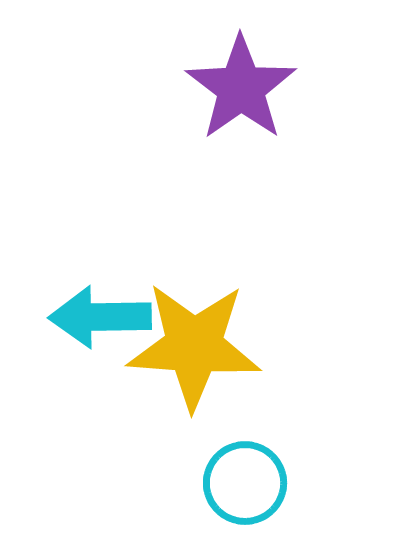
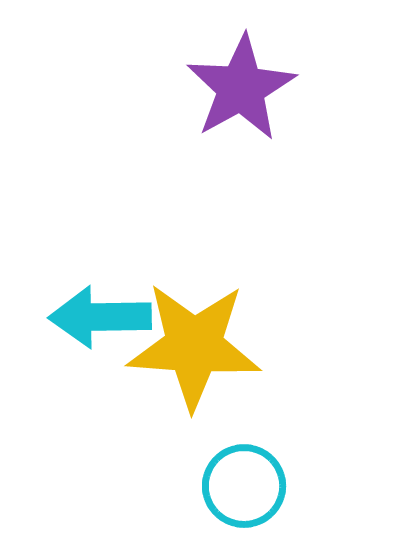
purple star: rotated 6 degrees clockwise
cyan circle: moved 1 px left, 3 px down
